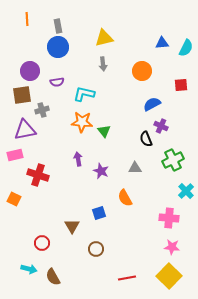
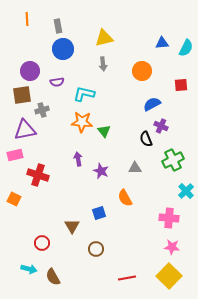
blue circle: moved 5 px right, 2 px down
